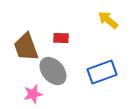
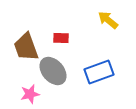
blue rectangle: moved 3 px left
pink star: moved 3 px left
